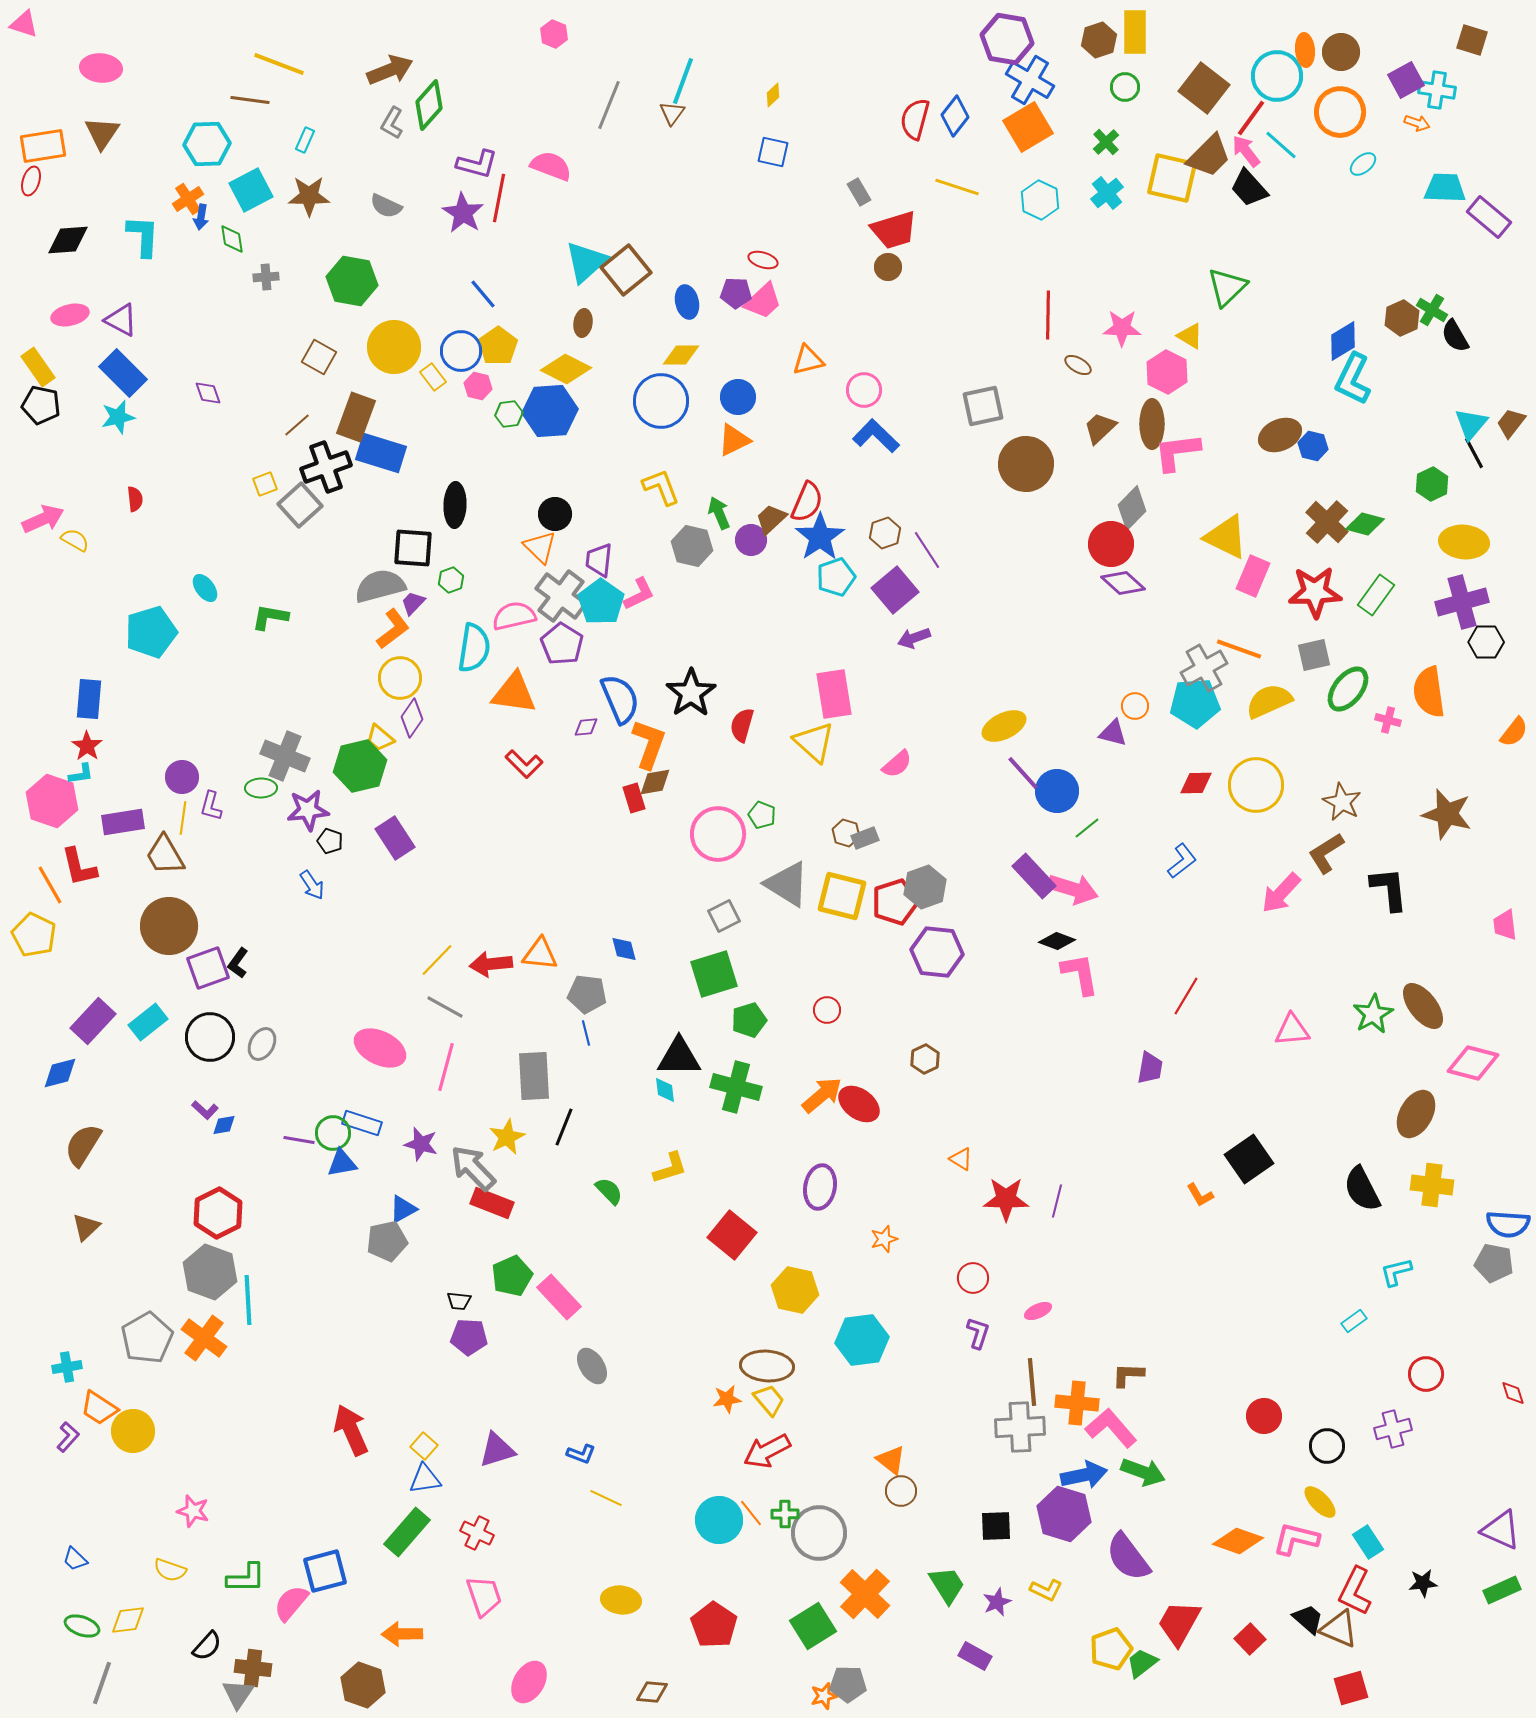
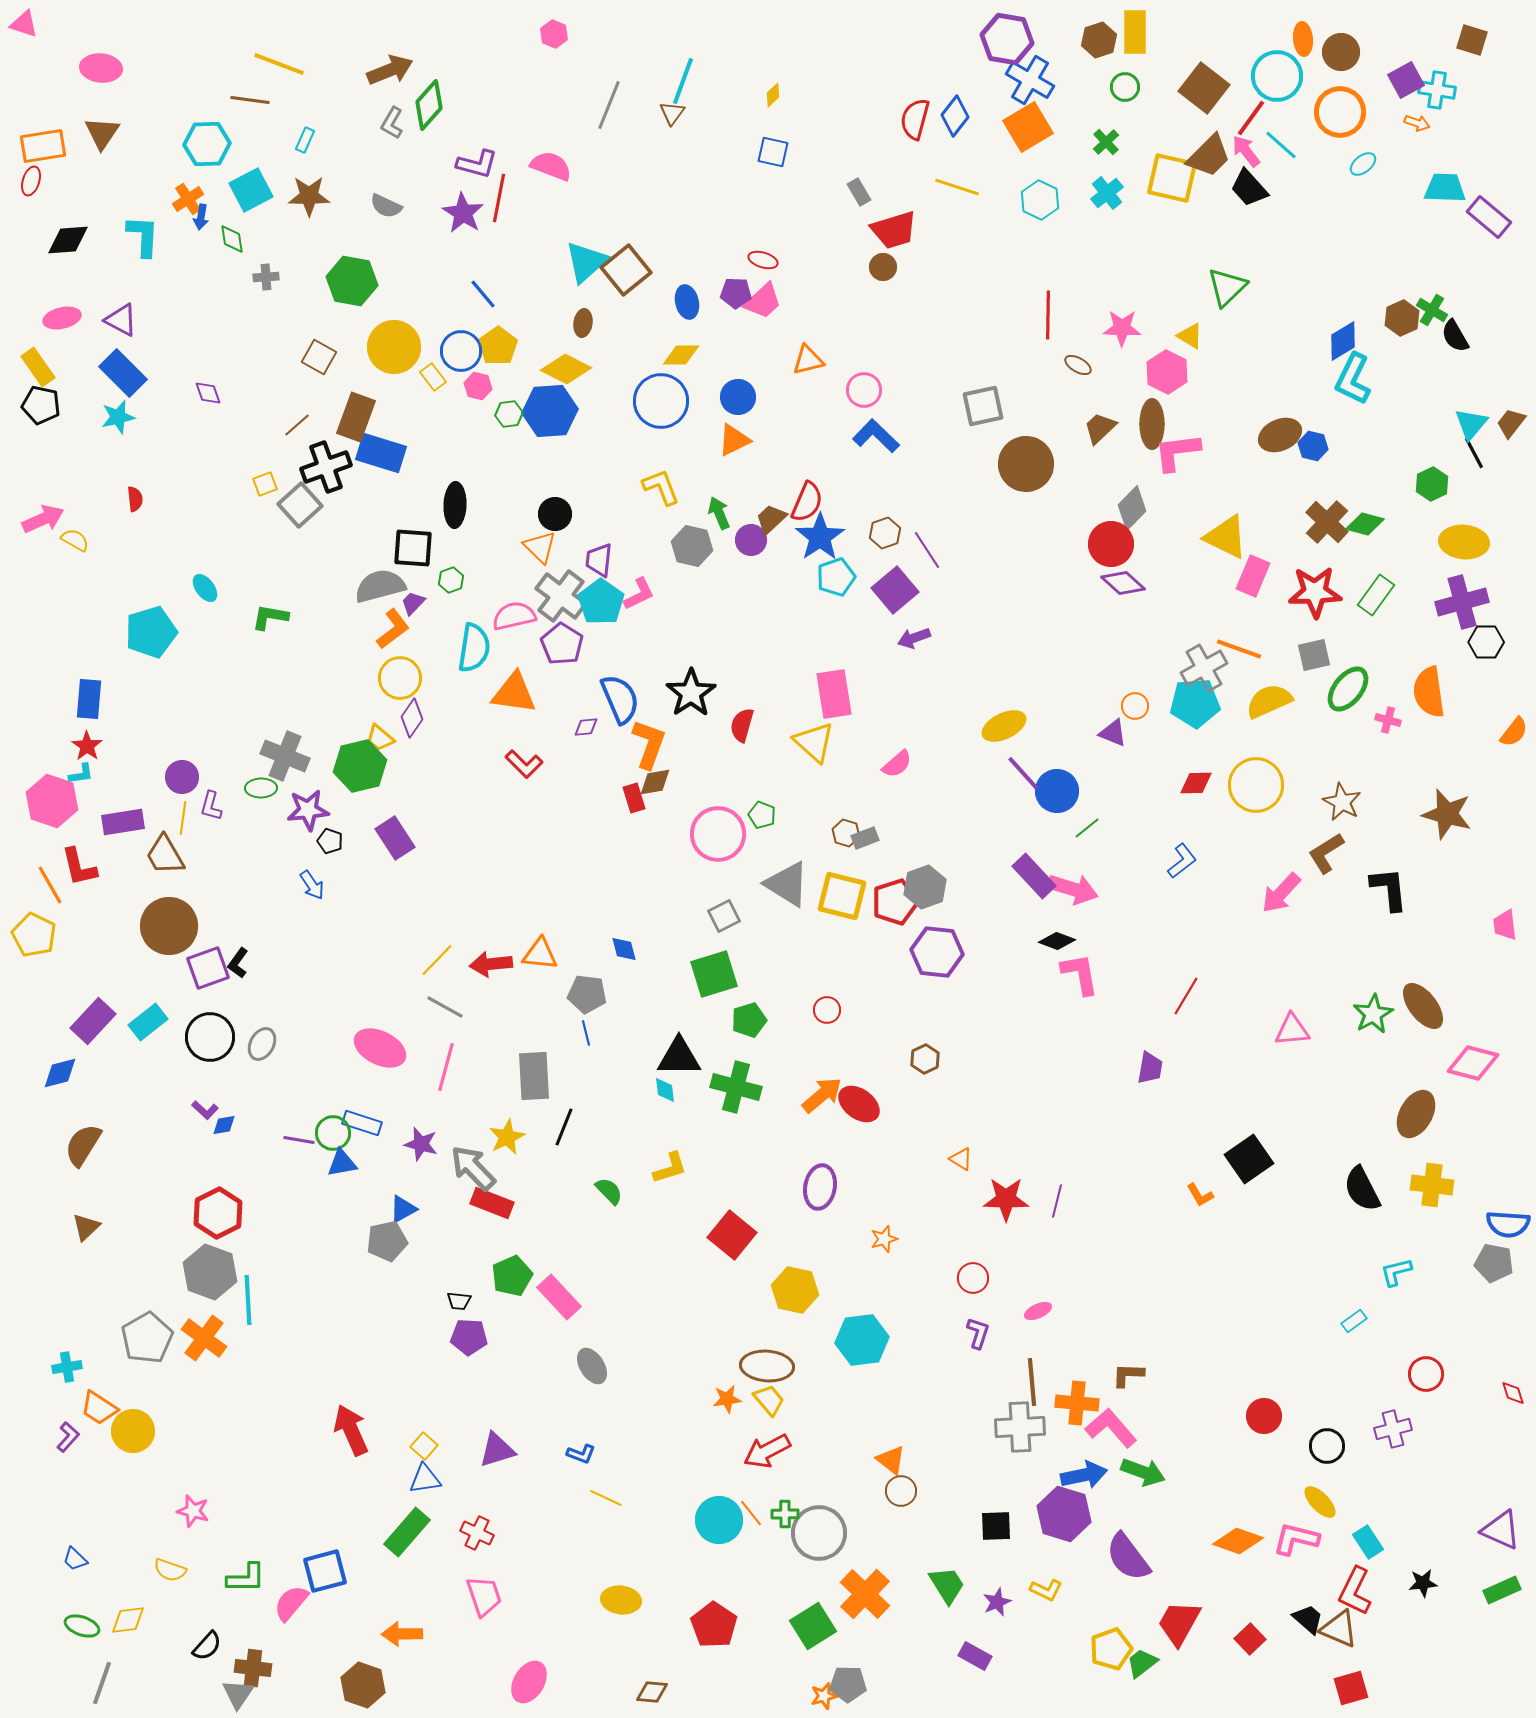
orange ellipse at (1305, 50): moved 2 px left, 11 px up
brown circle at (888, 267): moved 5 px left
pink ellipse at (70, 315): moved 8 px left, 3 px down
purple triangle at (1113, 733): rotated 8 degrees clockwise
